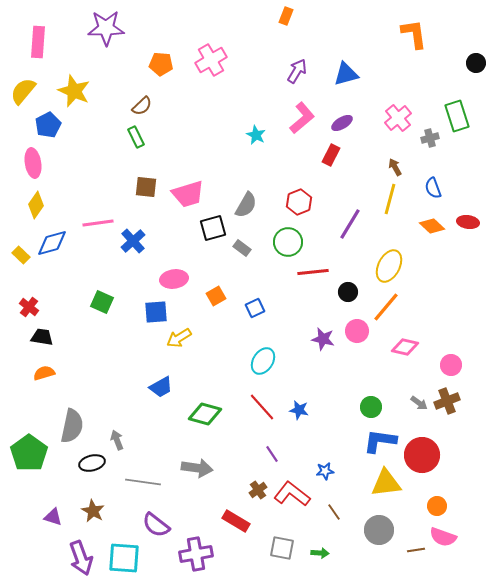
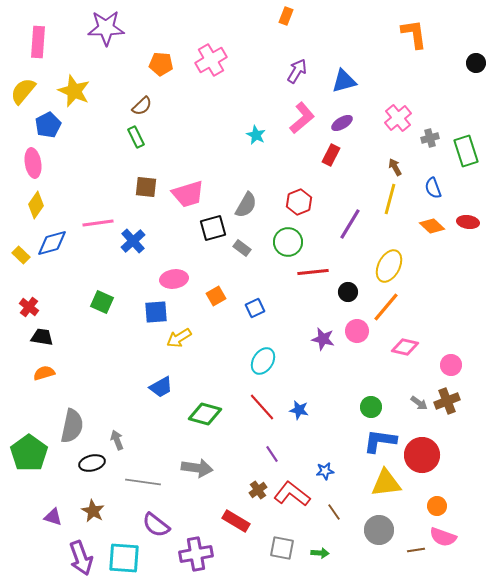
blue triangle at (346, 74): moved 2 px left, 7 px down
green rectangle at (457, 116): moved 9 px right, 35 px down
